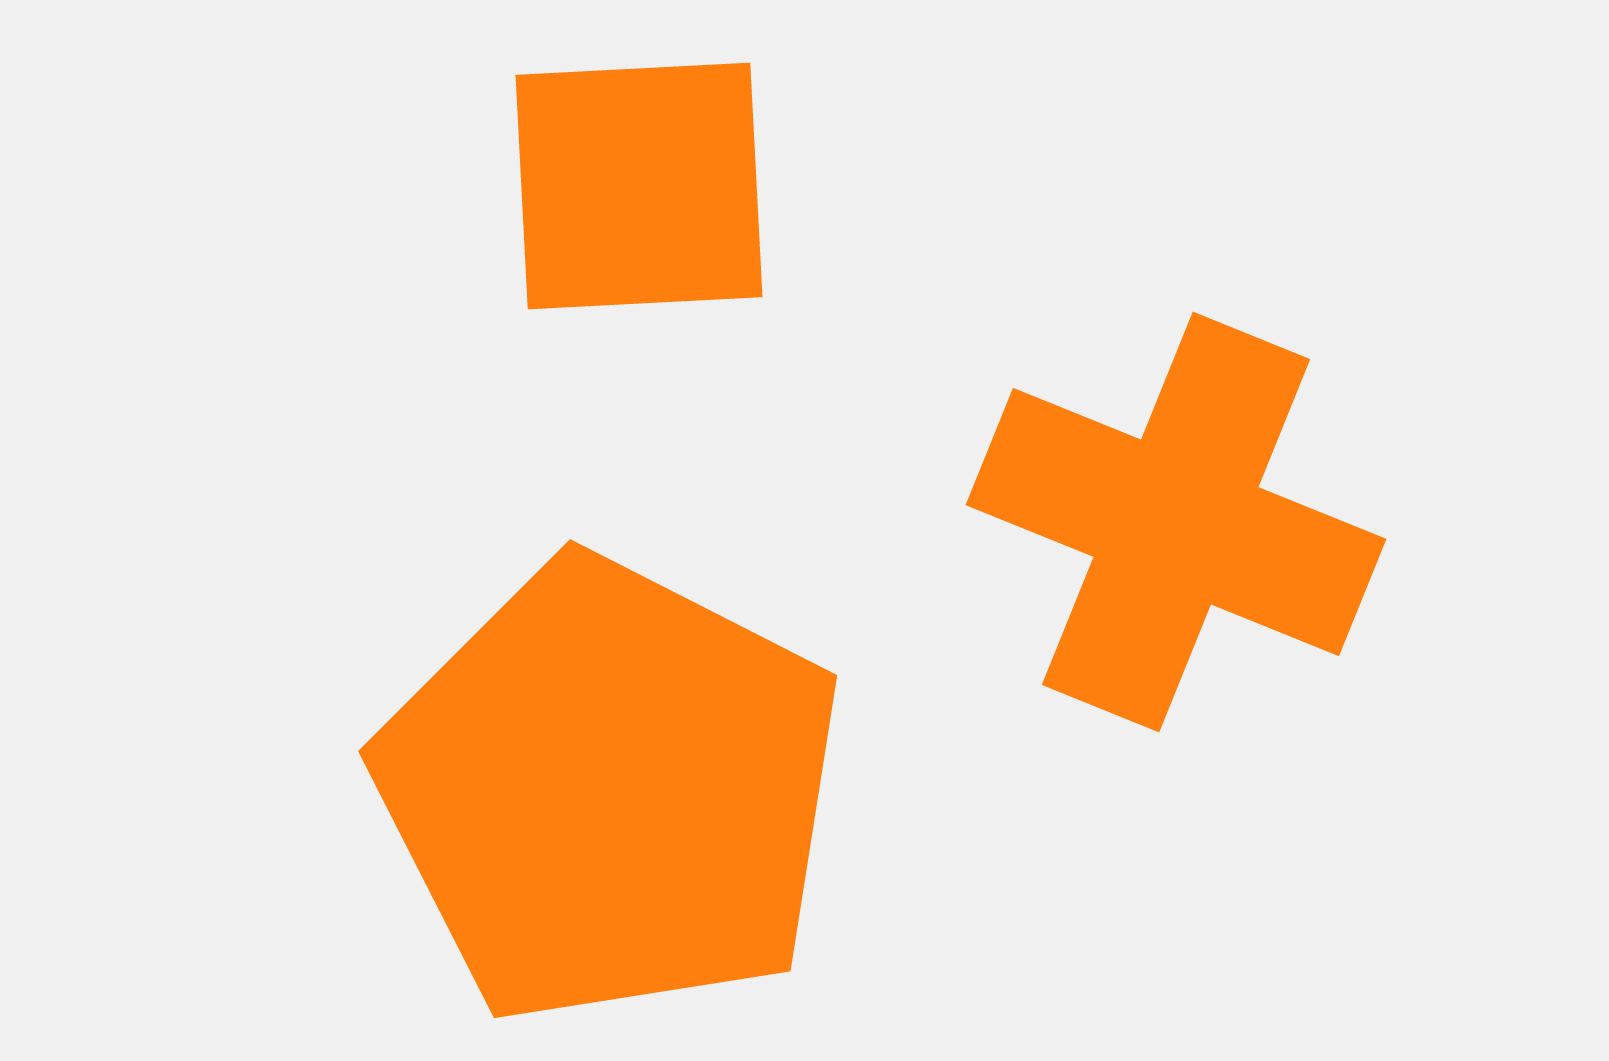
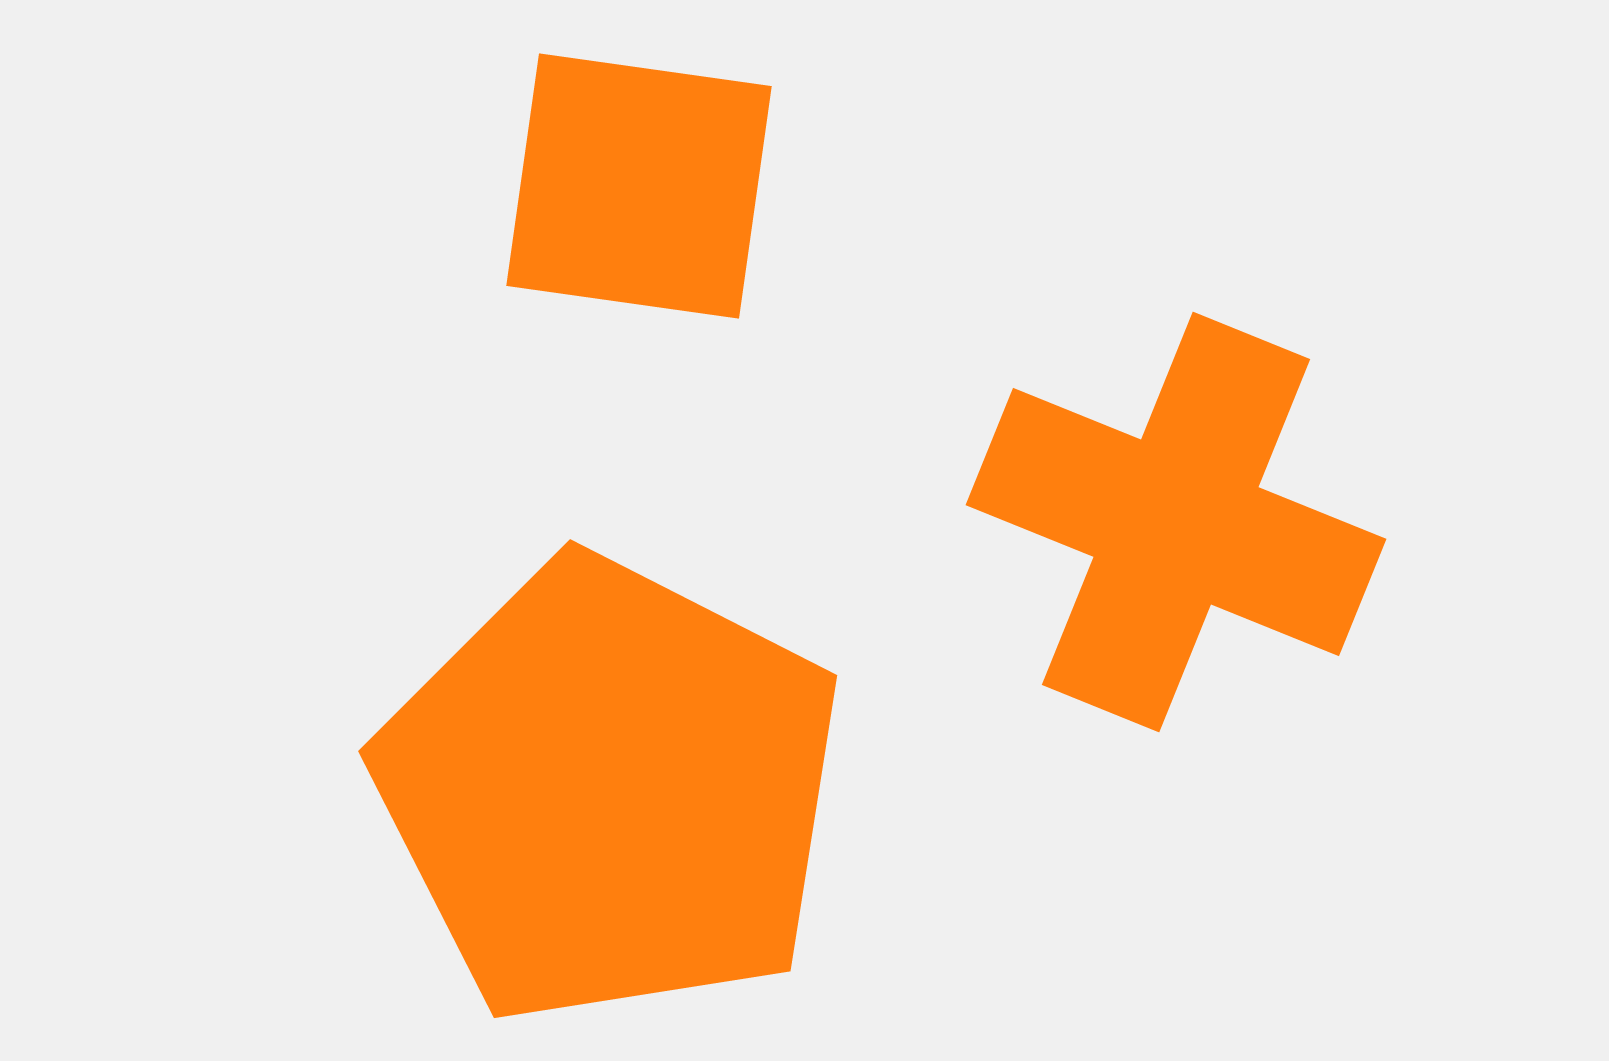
orange square: rotated 11 degrees clockwise
